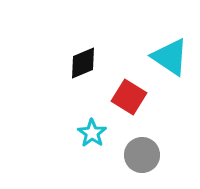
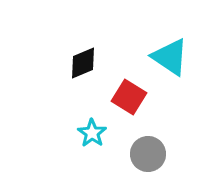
gray circle: moved 6 px right, 1 px up
